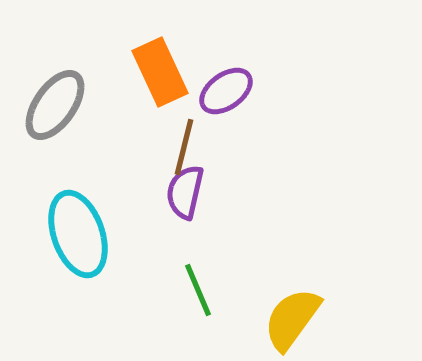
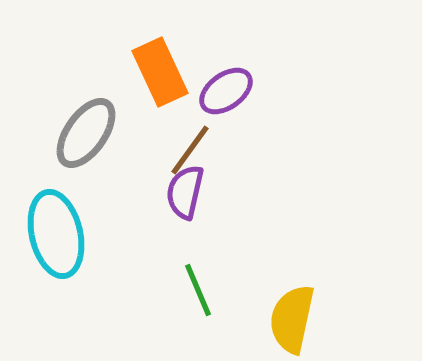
gray ellipse: moved 31 px right, 28 px down
brown line: moved 6 px right, 3 px down; rotated 22 degrees clockwise
cyan ellipse: moved 22 px left; rotated 6 degrees clockwise
yellow semicircle: rotated 24 degrees counterclockwise
